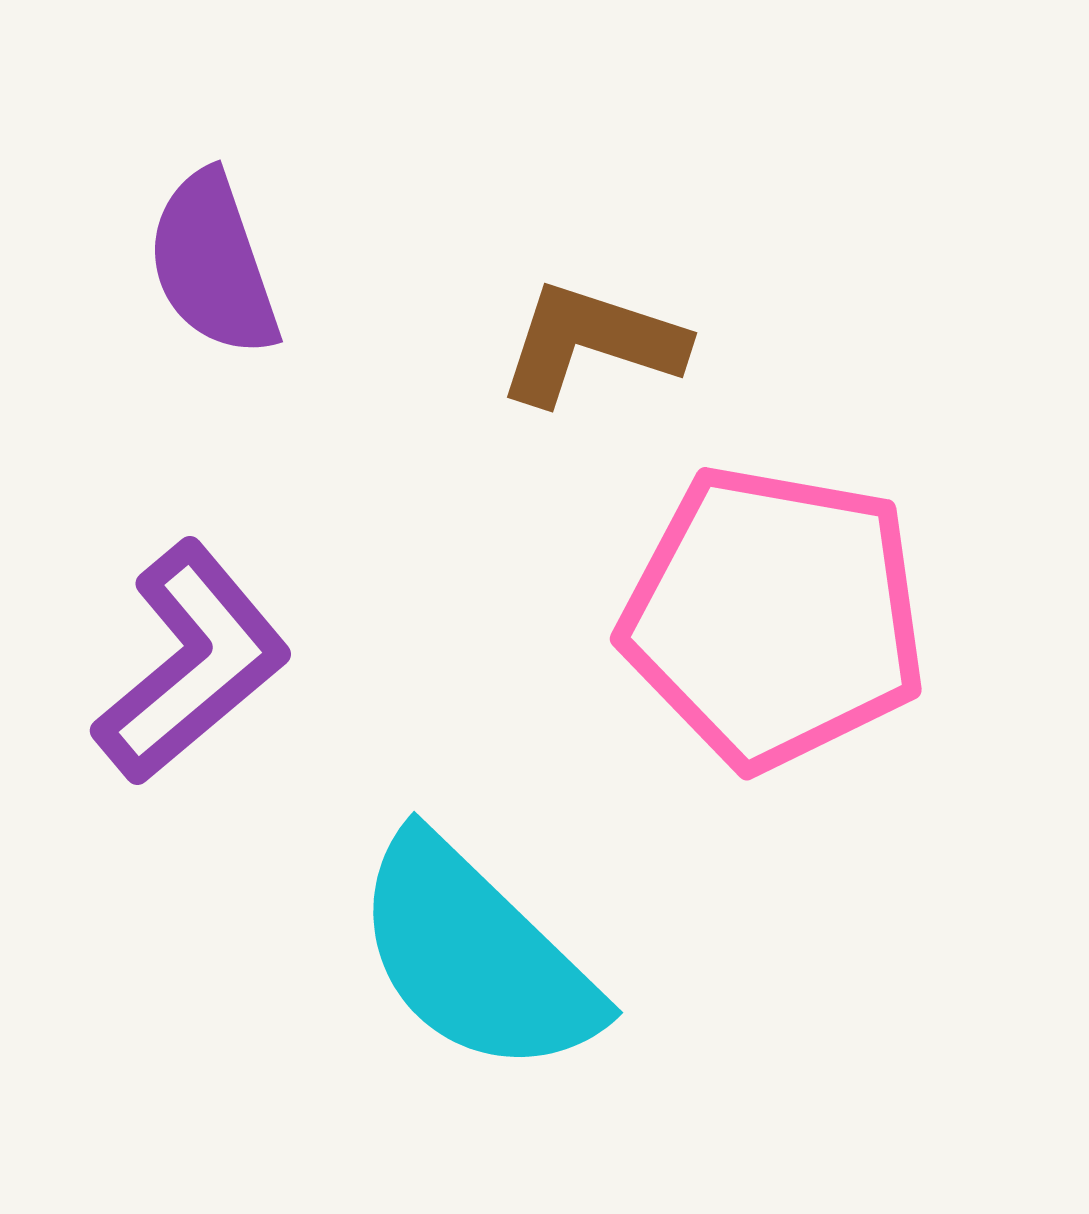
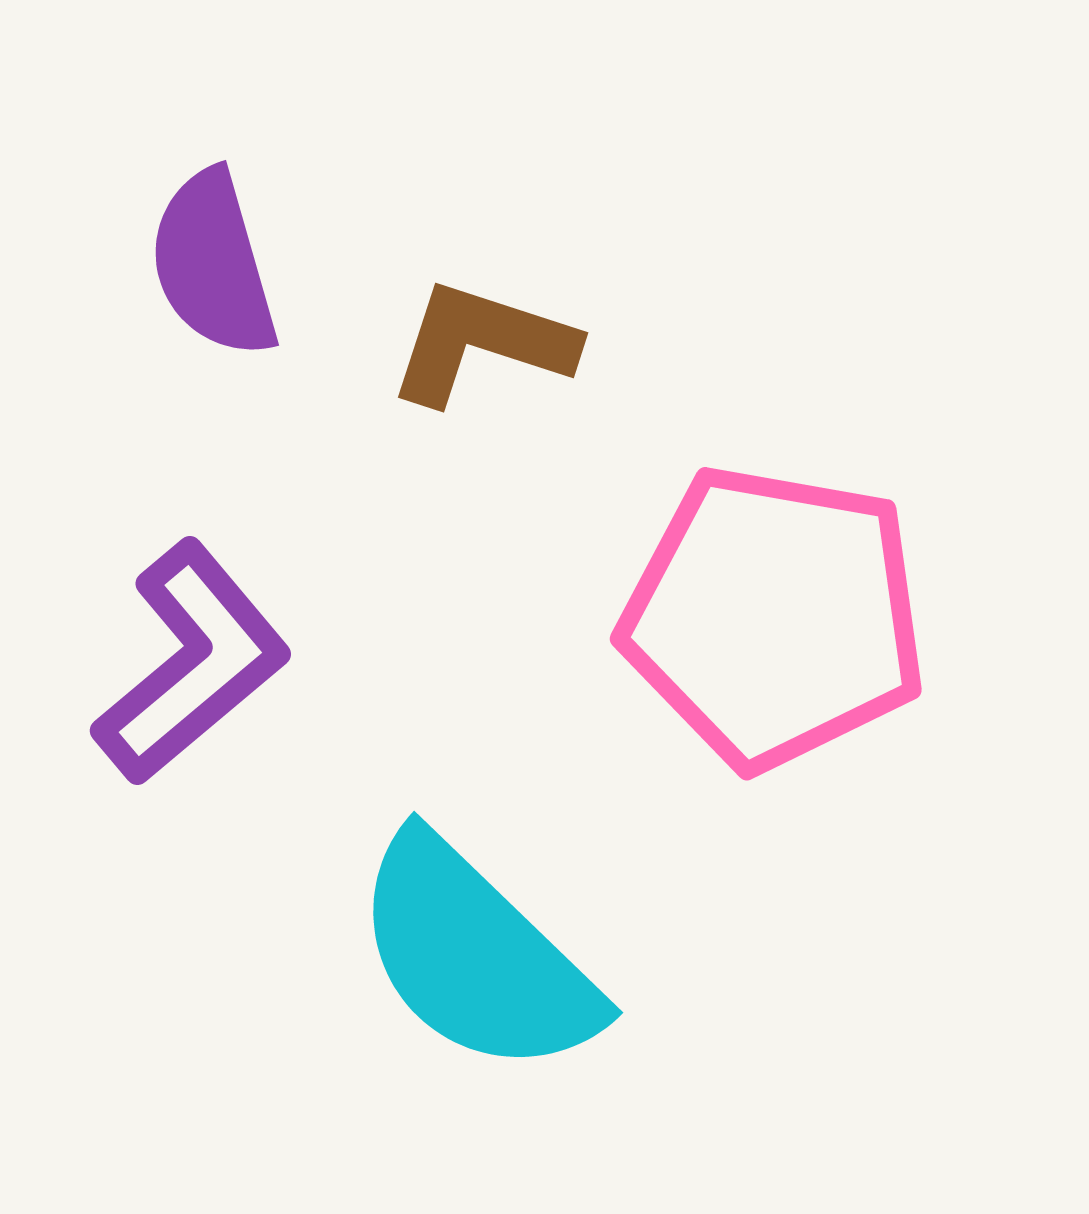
purple semicircle: rotated 3 degrees clockwise
brown L-shape: moved 109 px left
